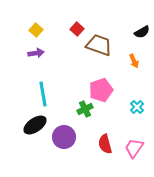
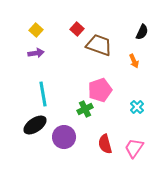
black semicircle: rotated 35 degrees counterclockwise
pink pentagon: moved 1 px left
